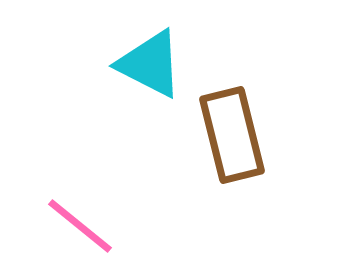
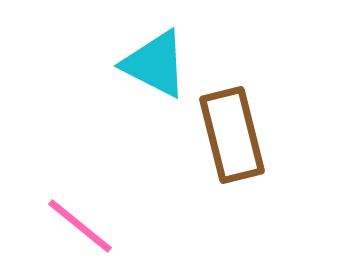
cyan triangle: moved 5 px right
